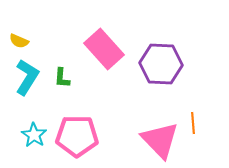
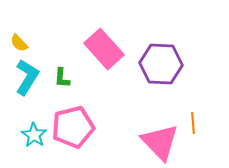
yellow semicircle: moved 2 px down; rotated 24 degrees clockwise
pink pentagon: moved 4 px left, 9 px up; rotated 15 degrees counterclockwise
pink triangle: moved 2 px down
